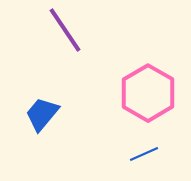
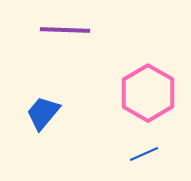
purple line: rotated 54 degrees counterclockwise
blue trapezoid: moved 1 px right, 1 px up
